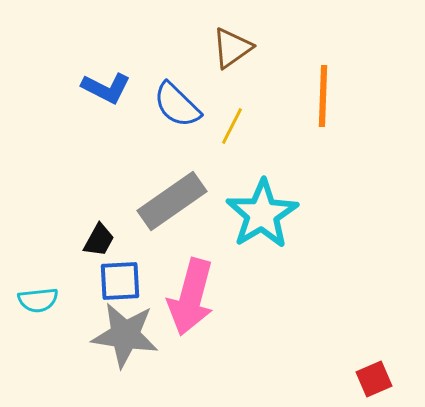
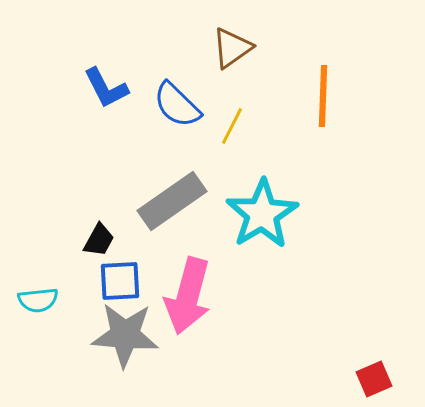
blue L-shape: rotated 36 degrees clockwise
pink arrow: moved 3 px left, 1 px up
gray star: rotated 4 degrees counterclockwise
